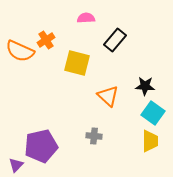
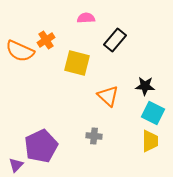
cyan square: rotated 10 degrees counterclockwise
purple pentagon: rotated 12 degrees counterclockwise
